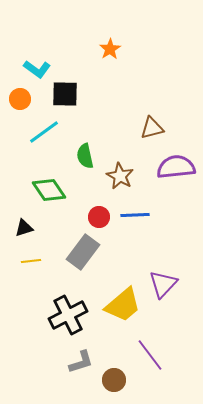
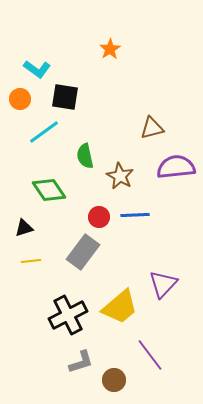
black square: moved 3 px down; rotated 8 degrees clockwise
yellow trapezoid: moved 3 px left, 2 px down
